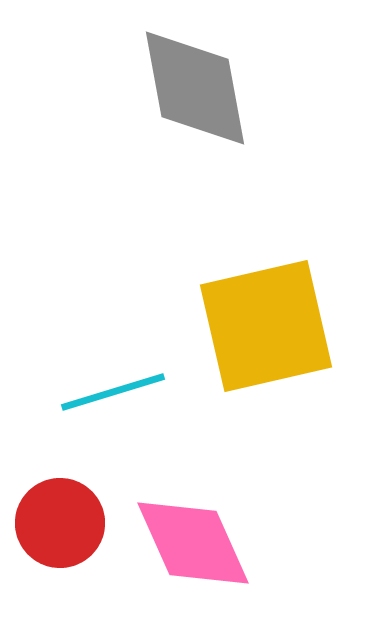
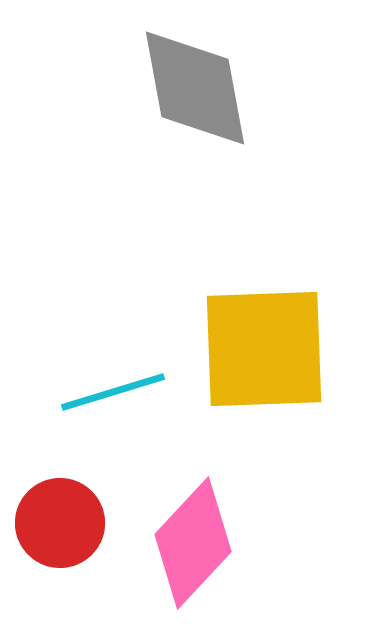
yellow square: moved 2 px left, 23 px down; rotated 11 degrees clockwise
pink diamond: rotated 67 degrees clockwise
